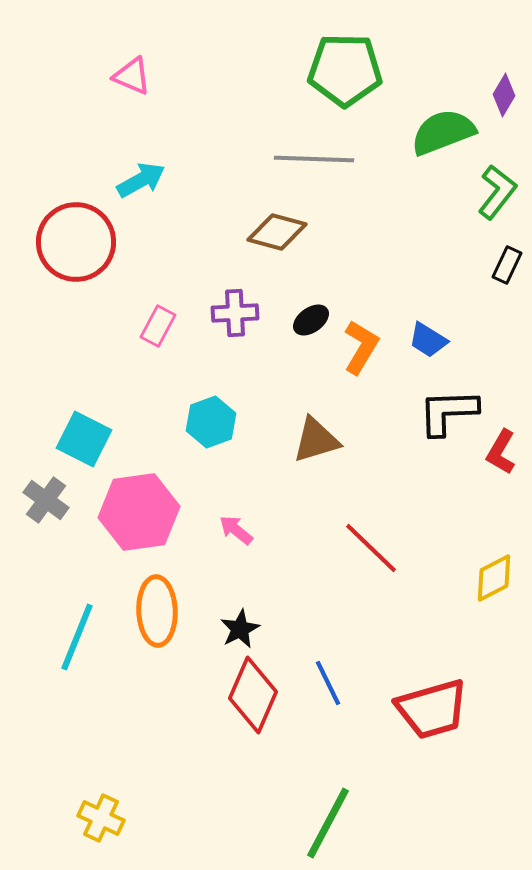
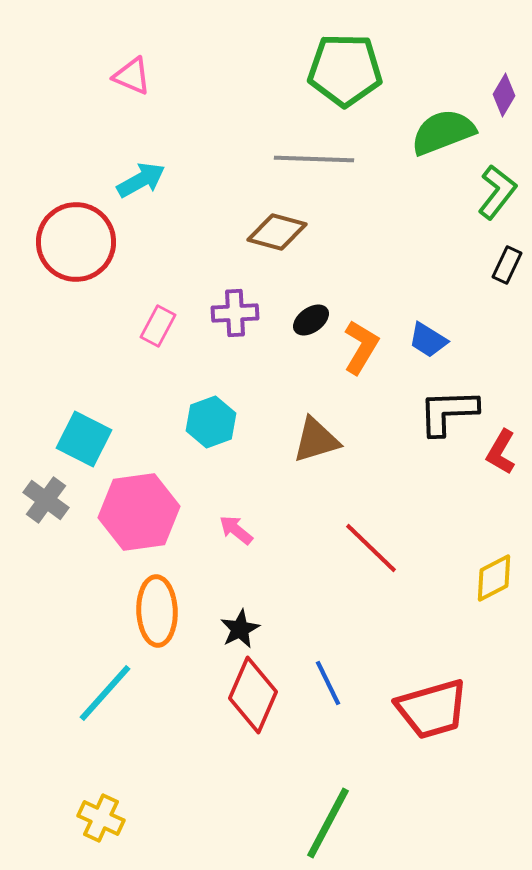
cyan line: moved 28 px right, 56 px down; rotated 20 degrees clockwise
